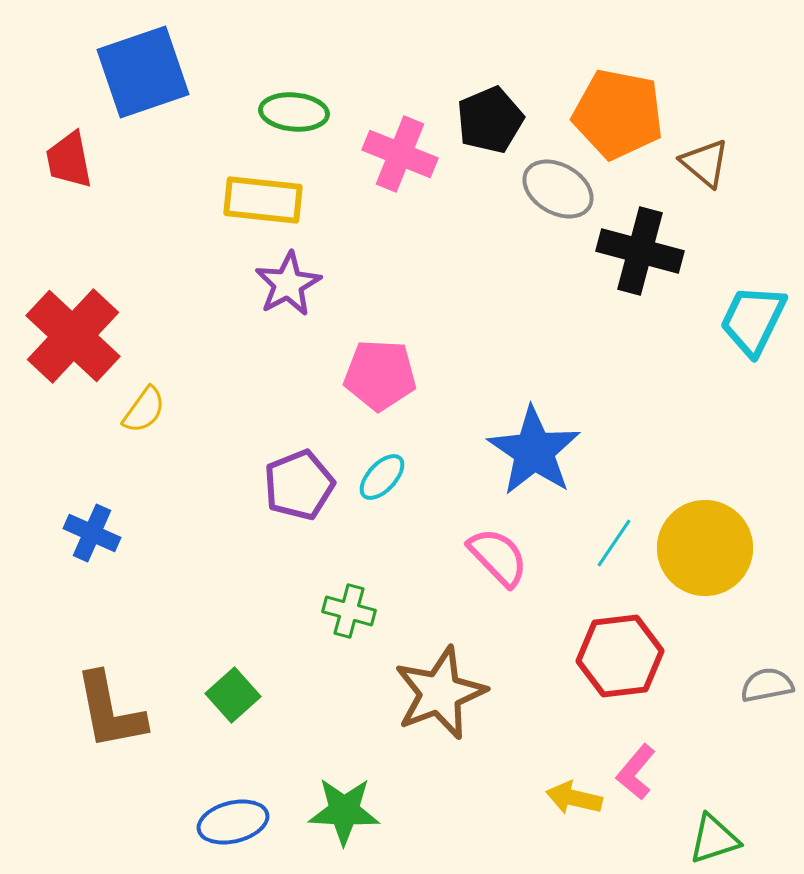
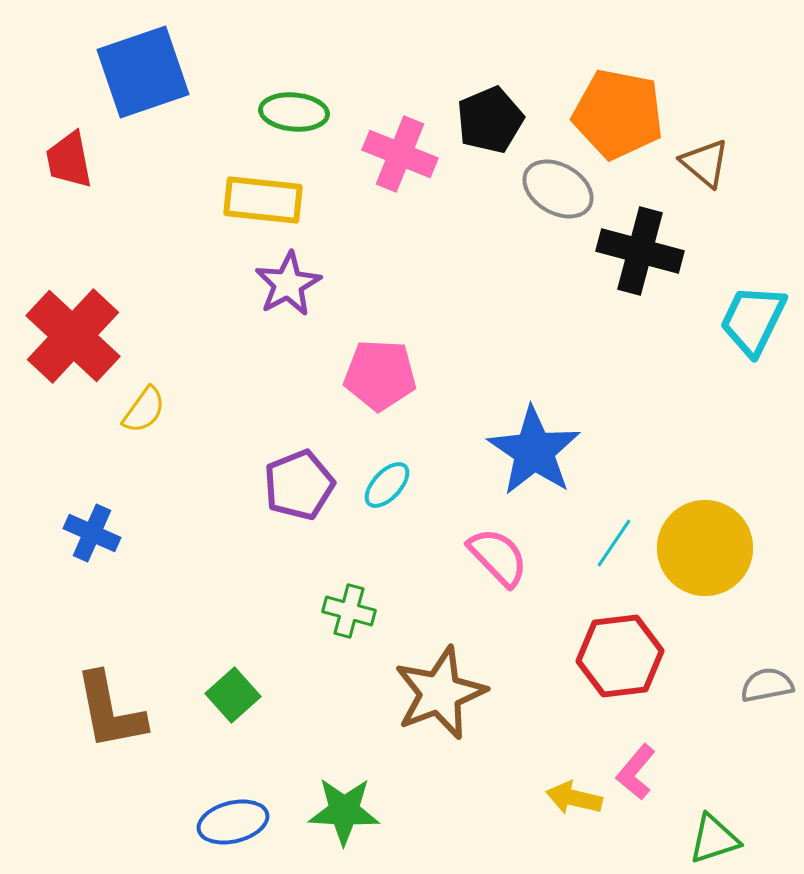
cyan ellipse: moved 5 px right, 8 px down
